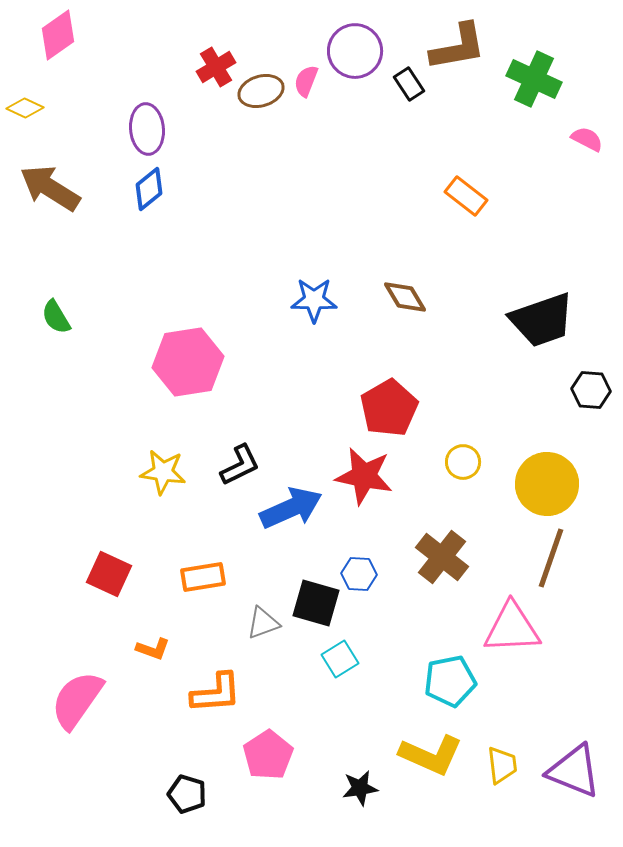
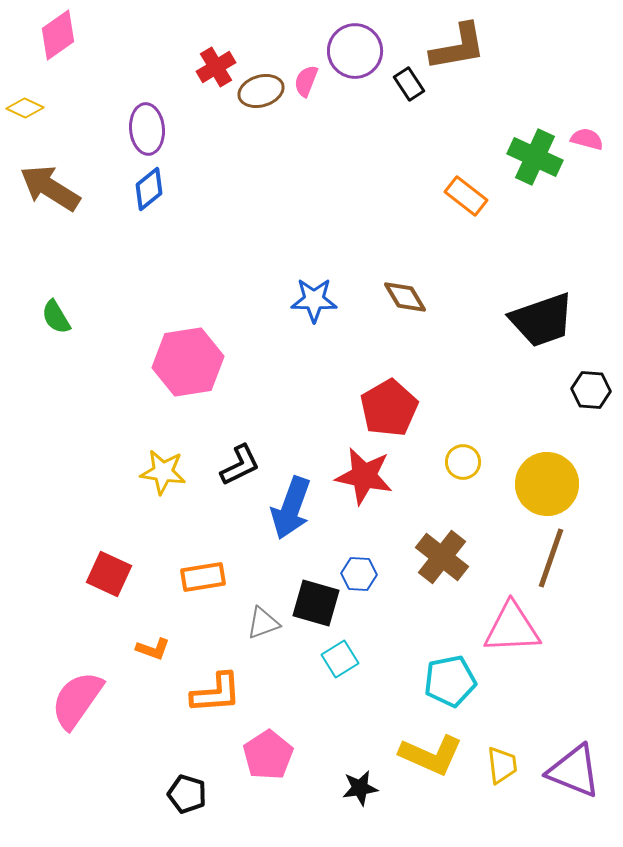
green cross at (534, 79): moved 1 px right, 78 px down
pink semicircle at (587, 139): rotated 12 degrees counterclockwise
blue arrow at (291, 508): rotated 134 degrees clockwise
